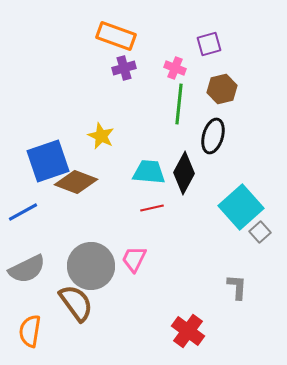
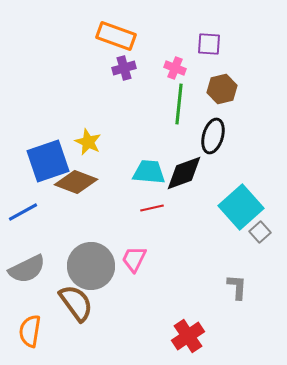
purple square: rotated 20 degrees clockwise
yellow star: moved 13 px left, 6 px down
black diamond: rotated 42 degrees clockwise
red cross: moved 5 px down; rotated 20 degrees clockwise
